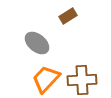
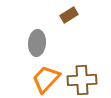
brown rectangle: moved 1 px right, 1 px up
gray ellipse: rotated 55 degrees clockwise
